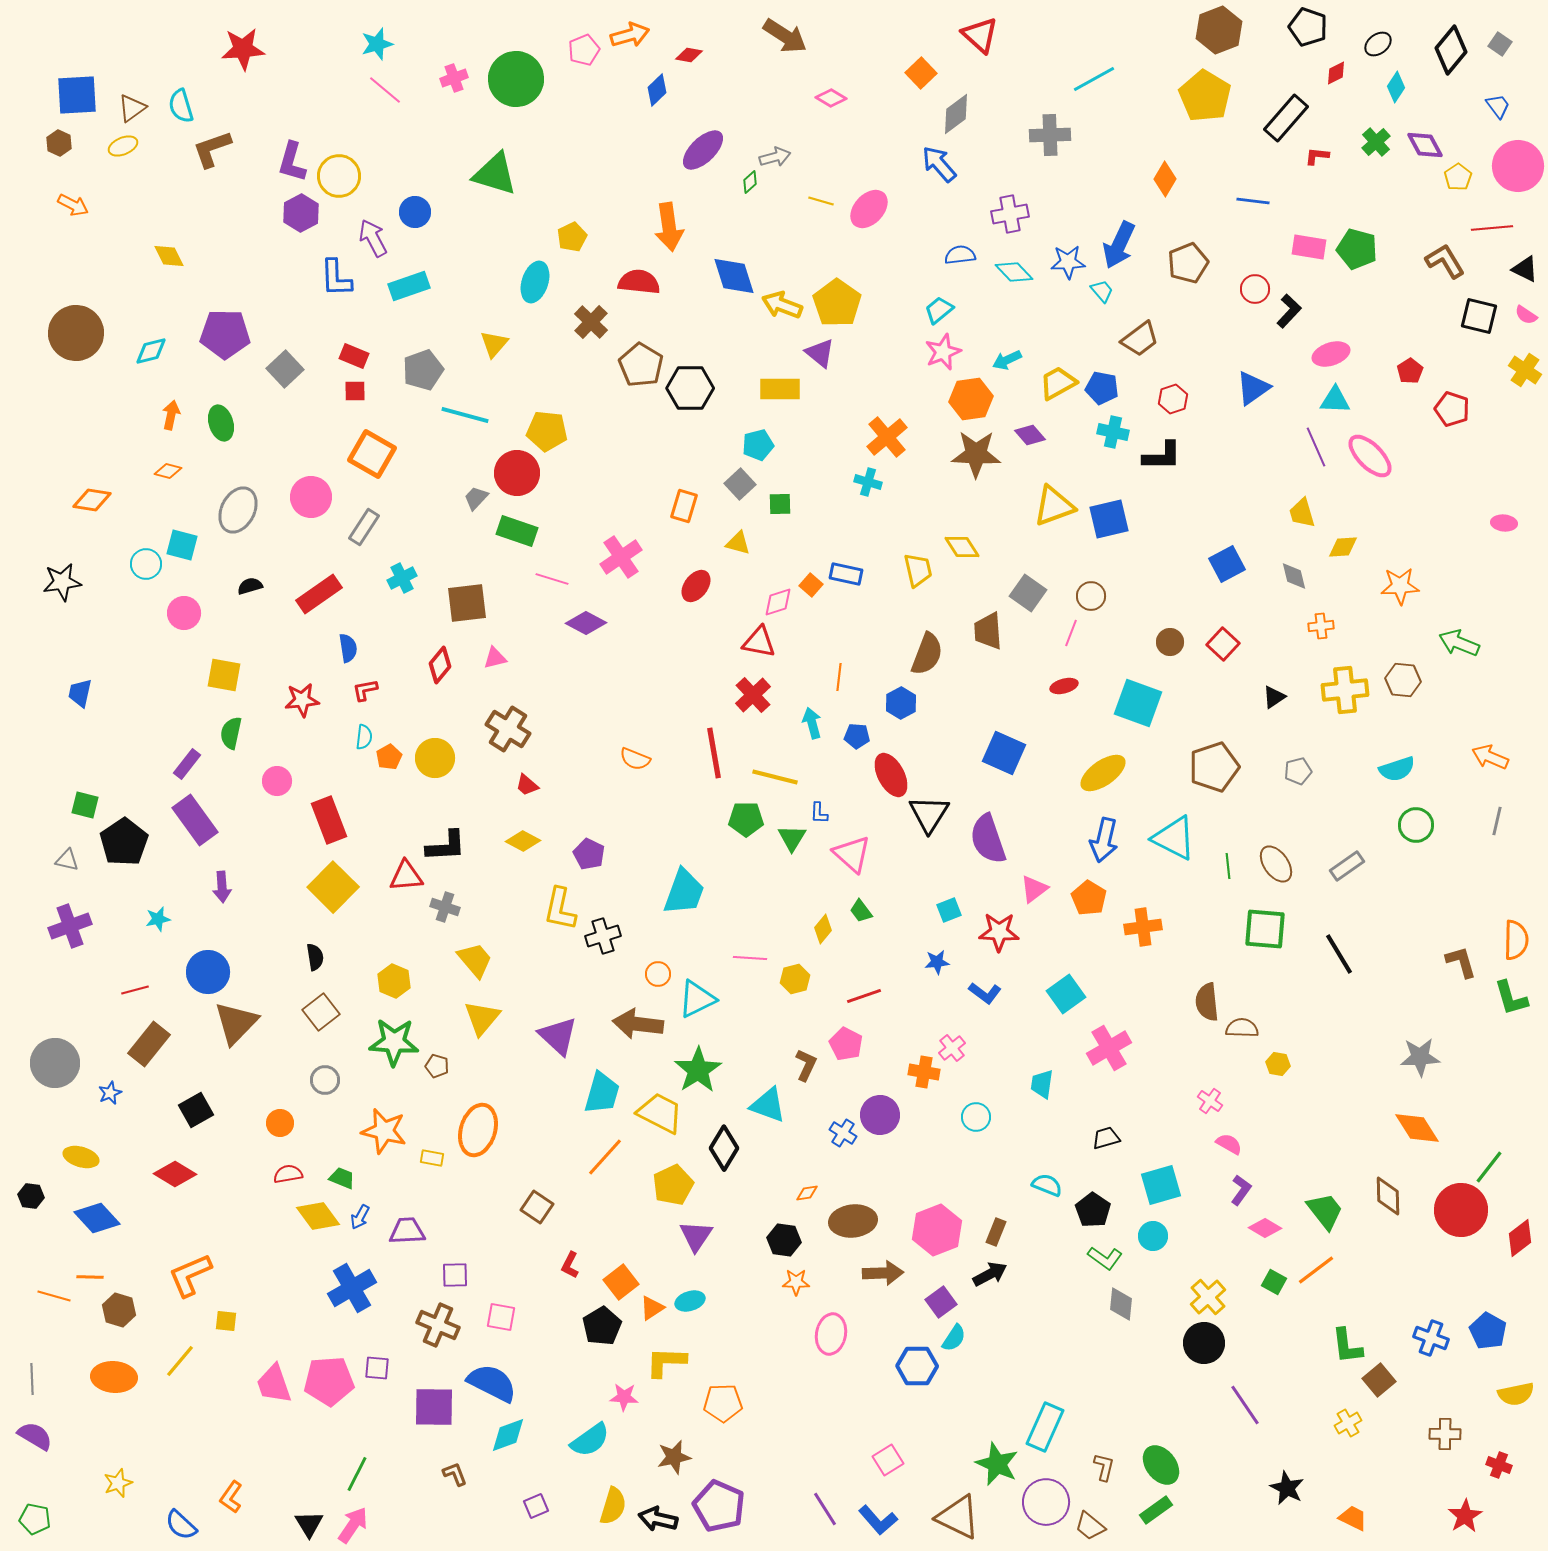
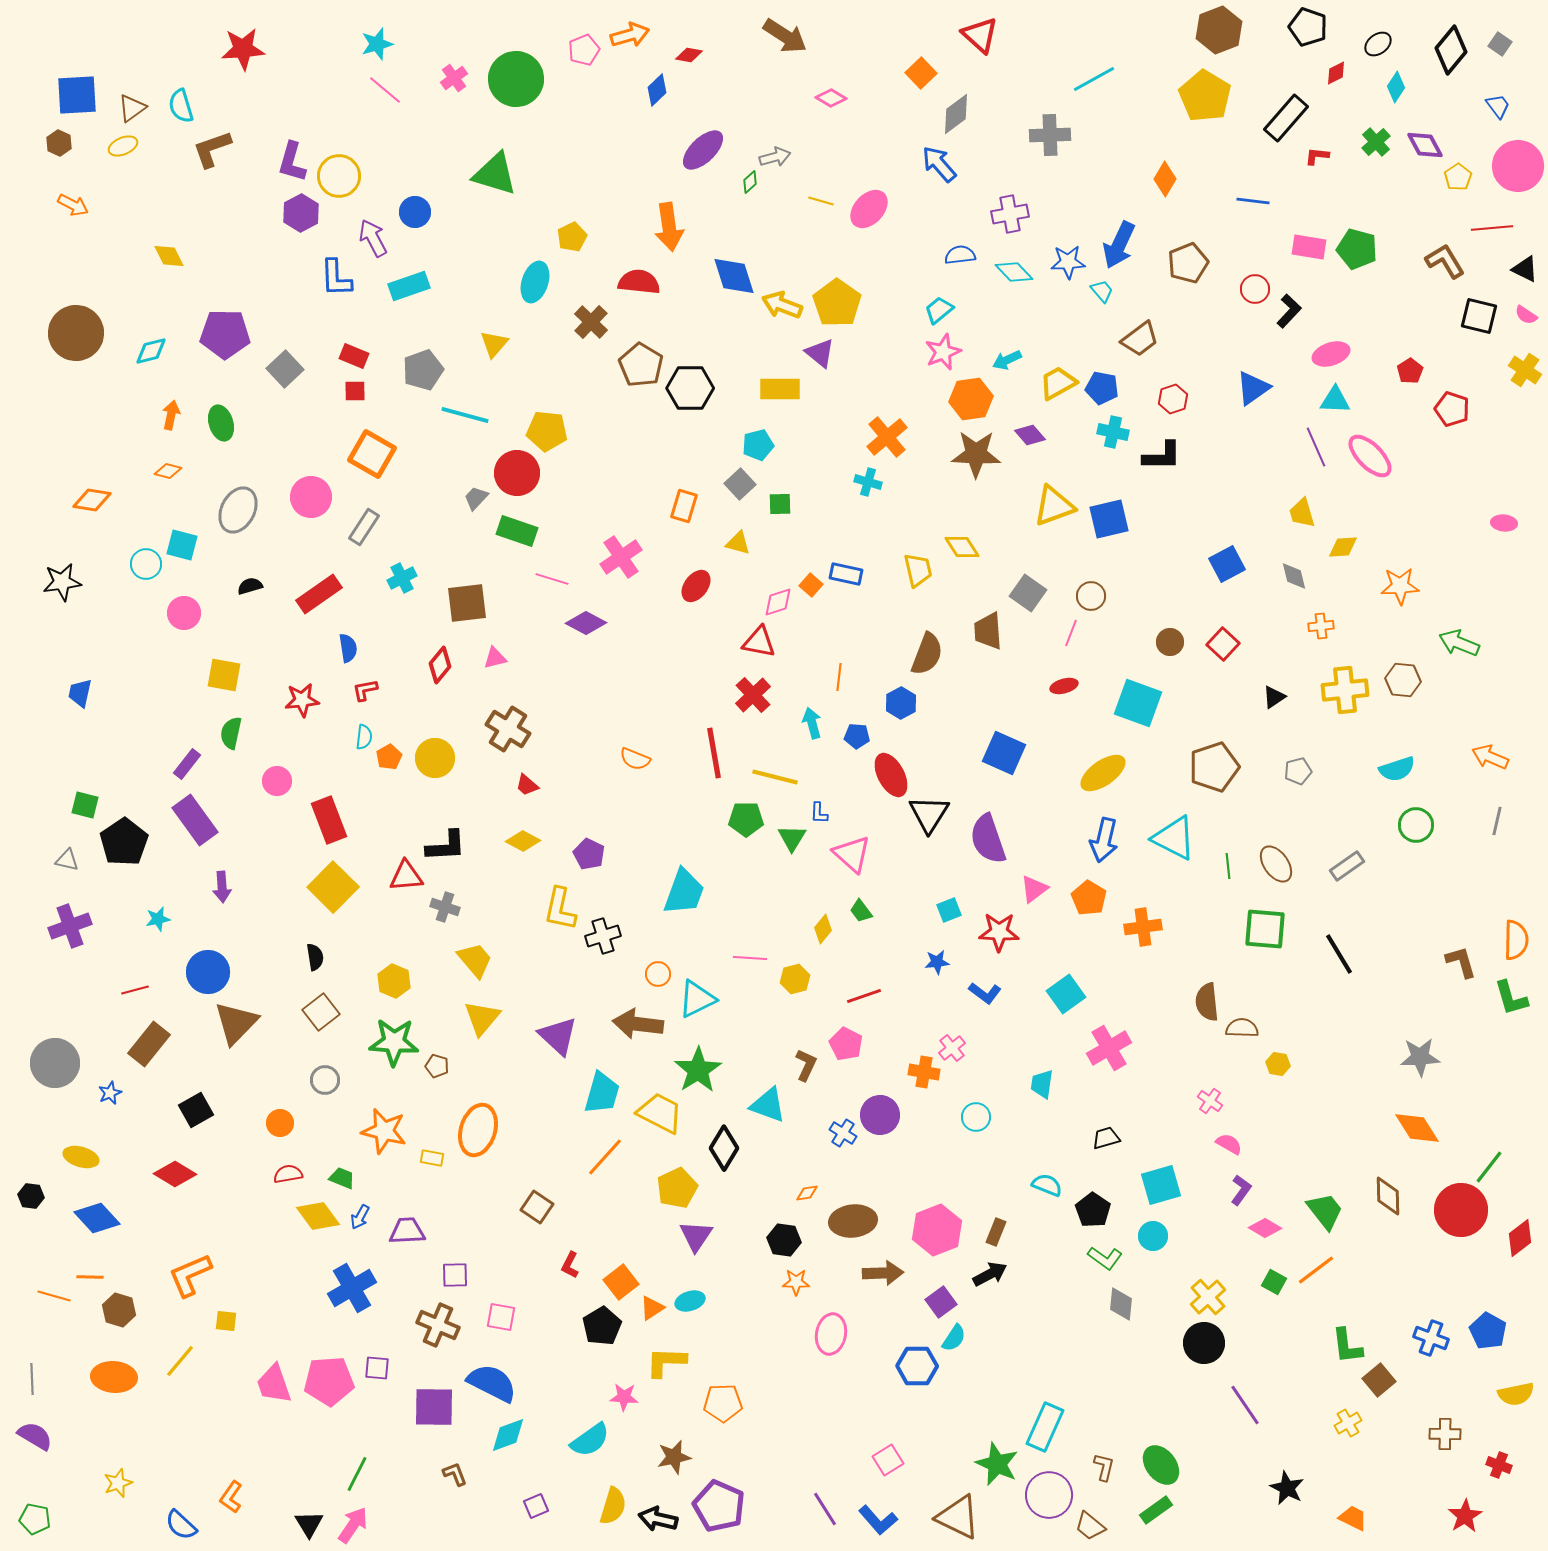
pink cross at (454, 78): rotated 16 degrees counterclockwise
yellow pentagon at (673, 1185): moved 4 px right, 3 px down
purple circle at (1046, 1502): moved 3 px right, 7 px up
